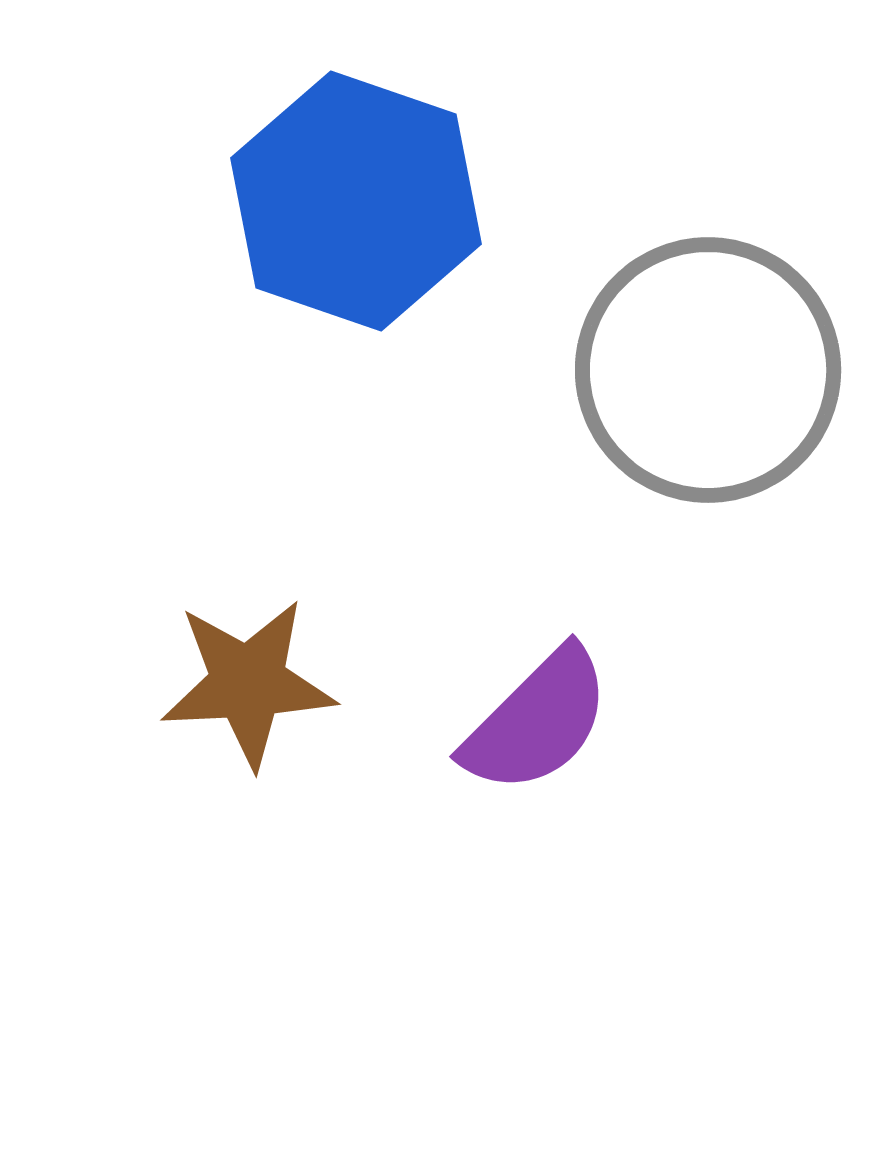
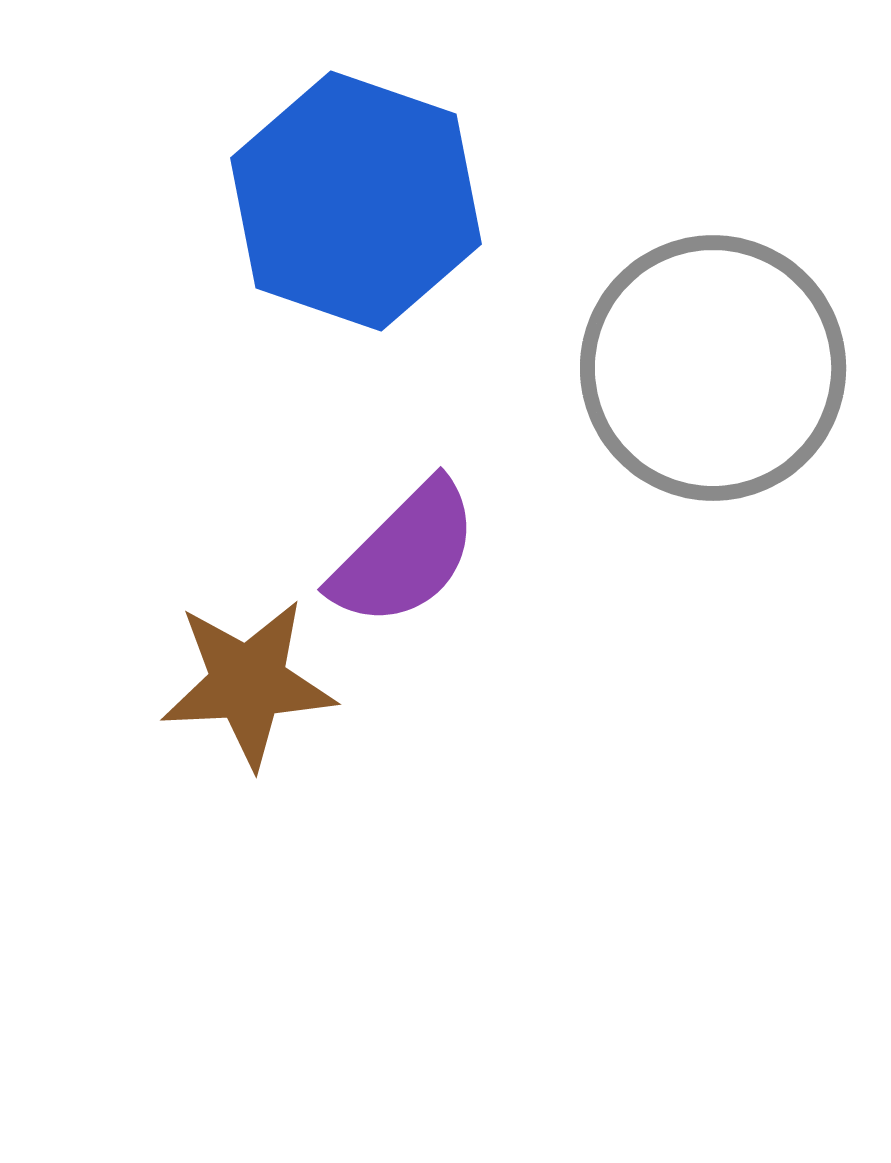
gray circle: moved 5 px right, 2 px up
purple semicircle: moved 132 px left, 167 px up
